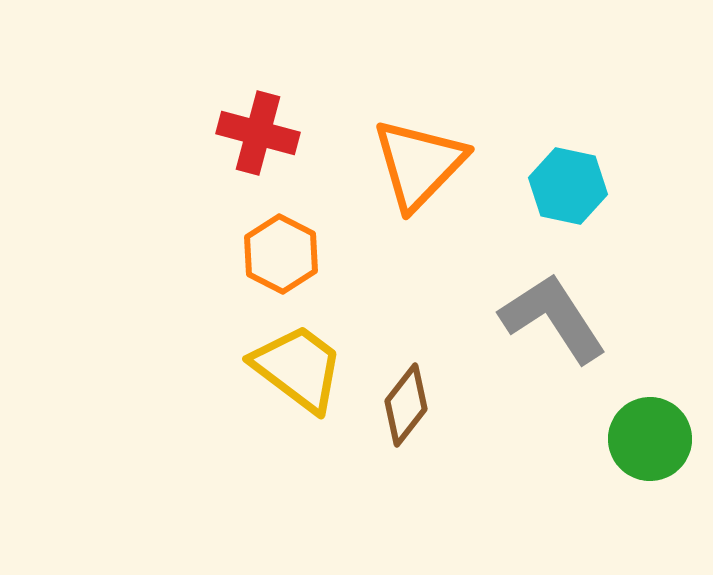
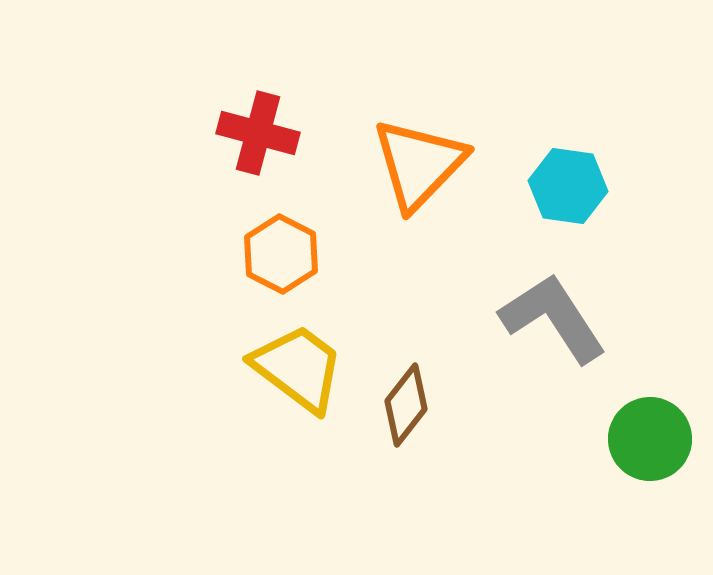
cyan hexagon: rotated 4 degrees counterclockwise
